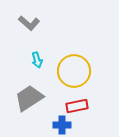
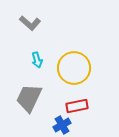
gray L-shape: moved 1 px right
yellow circle: moved 3 px up
gray trapezoid: rotated 32 degrees counterclockwise
blue cross: rotated 30 degrees counterclockwise
